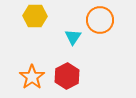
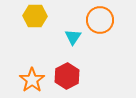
orange star: moved 3 px down
